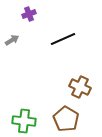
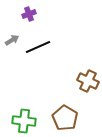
black line: moved 25 px left, 8 px down
brown cross: moved 8 px right, 6 px up
brown pentagon: moved 1 px left, 1 px up
